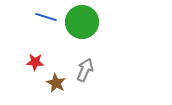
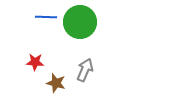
blue line: rotated 15 degrees counterclockwise
green circle: moved 2 px left
brown star: rotated 12 degrees counterclockwise
